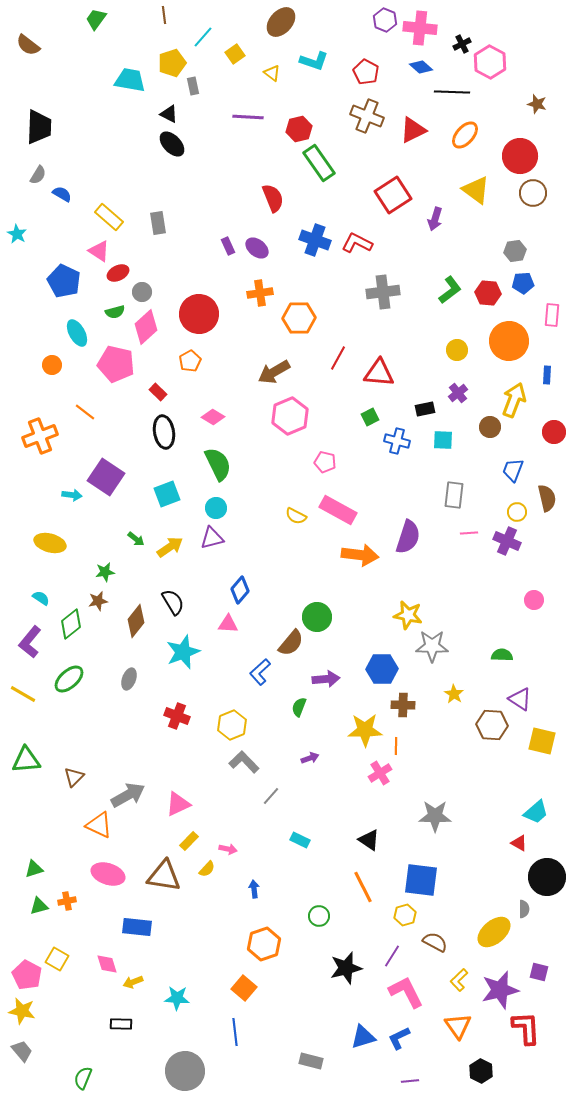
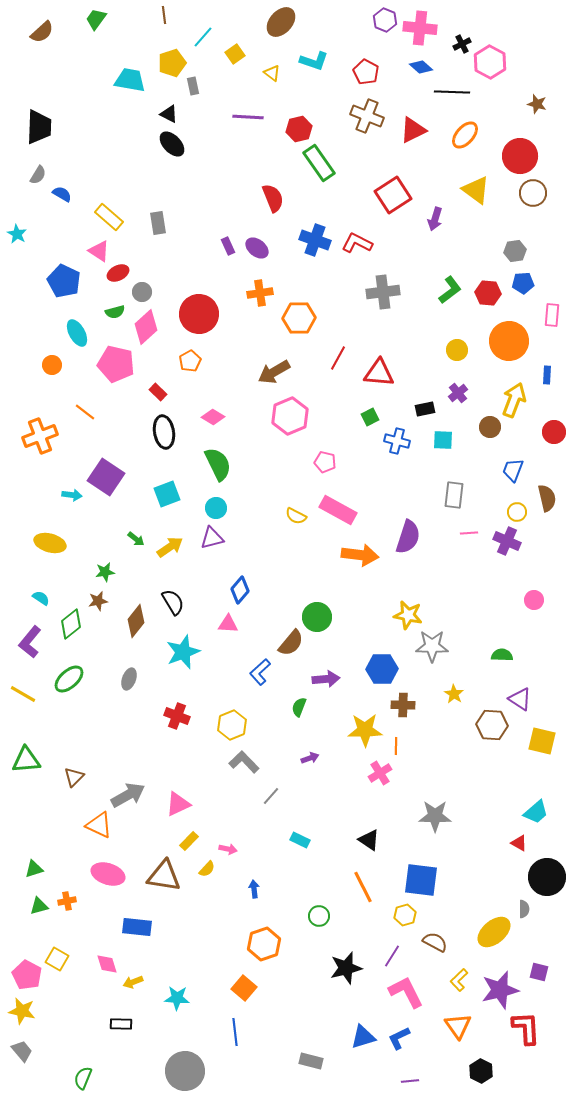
brown semicircle at (28, 45): moved 14 px right, 13 px up; rotated 80 degrees counterclockwise
